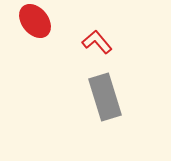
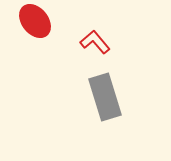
red L-shape: moved 2 px left
